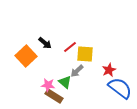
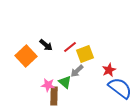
black arrow: moved 1 px right, 2 px down
yellow square: rotated 24 degrees counterclockwise
brown rectangle: rotated 60 degrees clockwise
